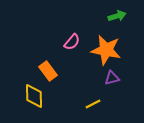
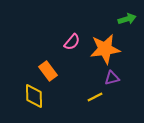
green arrow: moved 10 px right, 3 px down
orange star: moved 1 px left, 1 px up; rotated 20 degrees counterclockwise
yellow line: moved 2 px right, 7 px up
